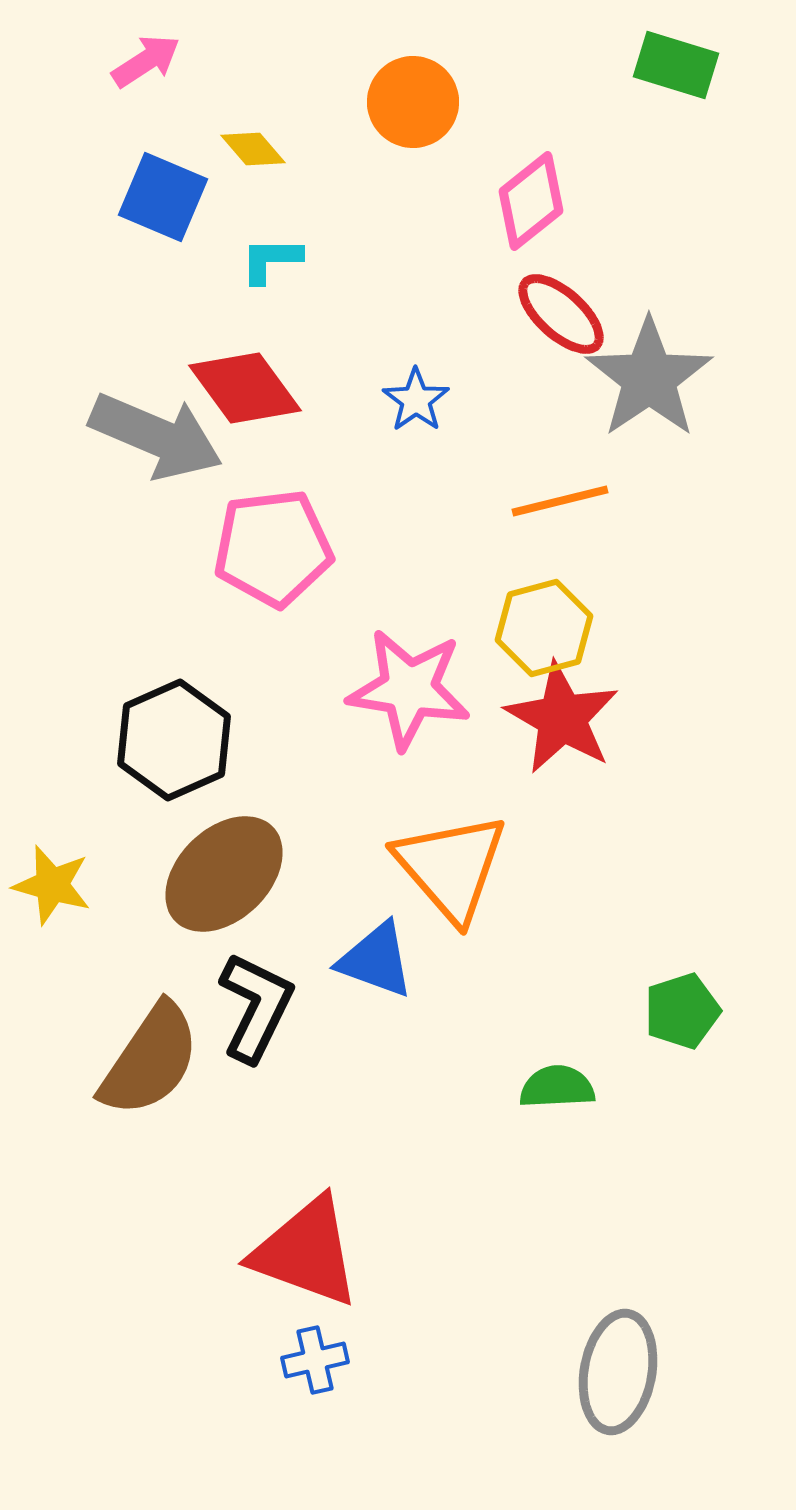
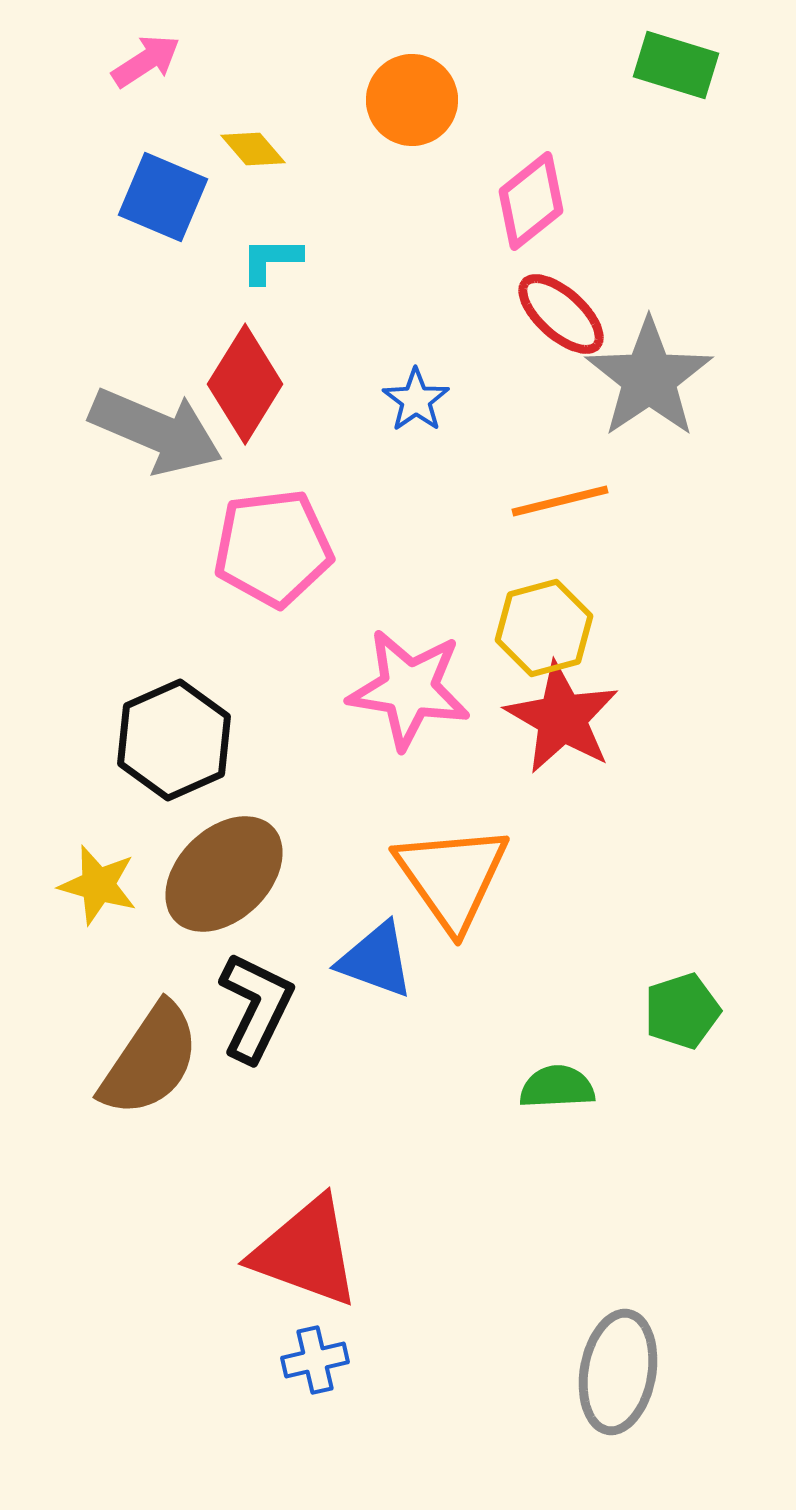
orange circle: moved 1 px left, 2 px up
red diamond: moved 4 px up; rotated 68 degrees clockwise
gray arrow: moved 5 px up
orange triangle: moved 1 px right, 10 px down; rotated 6 degrees clockwise
yellow star: moved 46 px right
